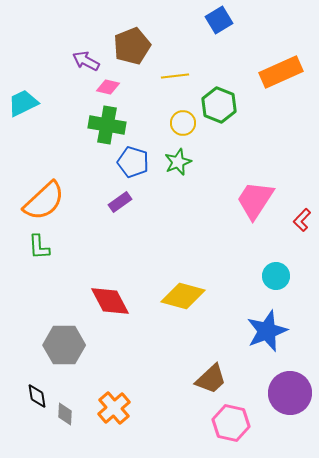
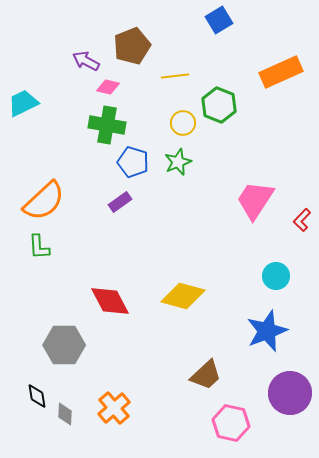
brown trapezoid: moved 5 px left, 4 px up
